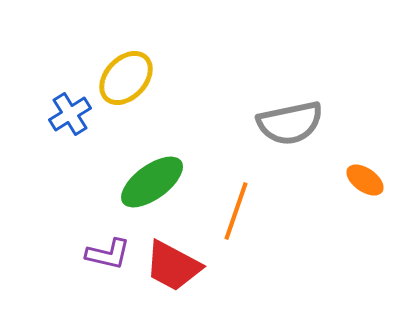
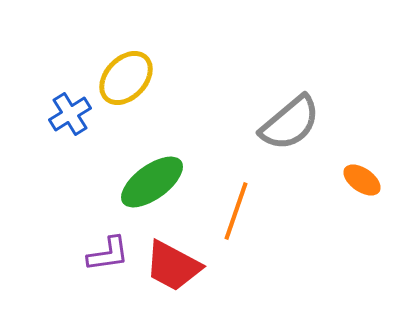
gray semicircle: rotated 28 degrees counterclockwise
orange ellipse: moved 3 px left
purple L-shape: rotated 21 degrees counterclockwise
